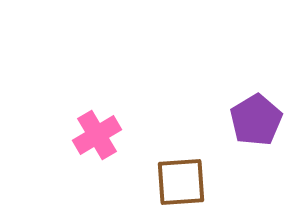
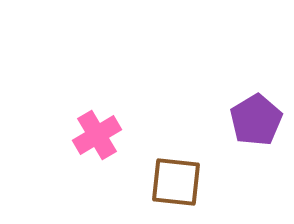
brown square: moved 5 px left; rotated 10 degrees clockwise
